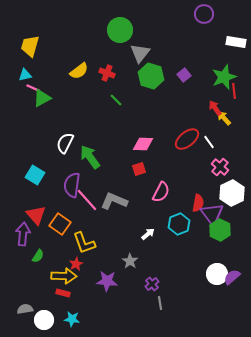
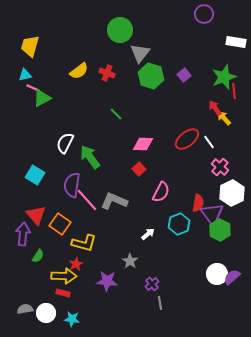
green line at (116, 100): moved 14 px down
red square at (139, 169): rotated 24 degrees counterclockwise
yellow L-shape at (84, 243): rotated 55 degrees counterclockwise
white circle at (44, 320): moved 2 px right, 7 px up
